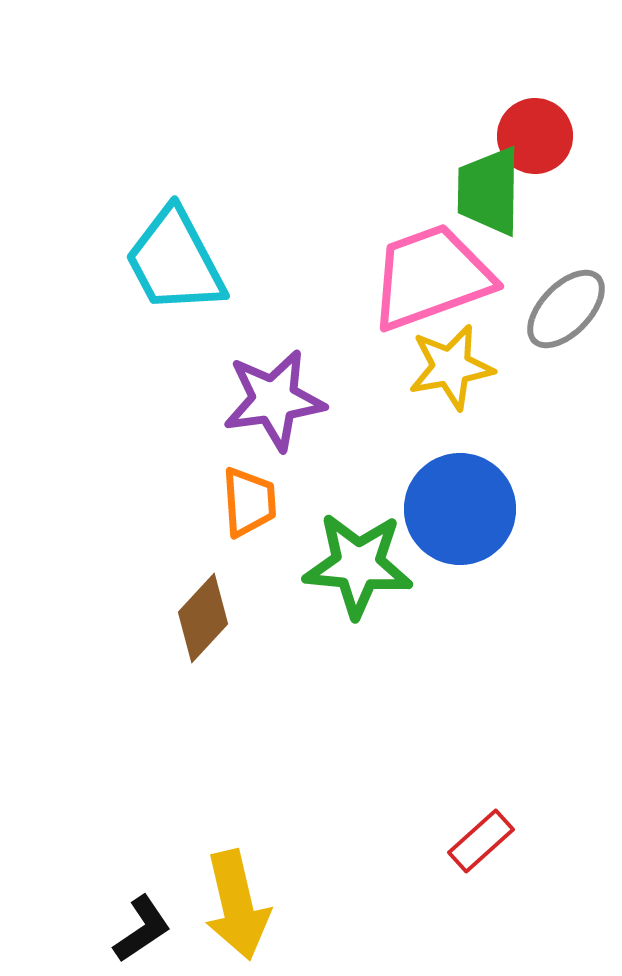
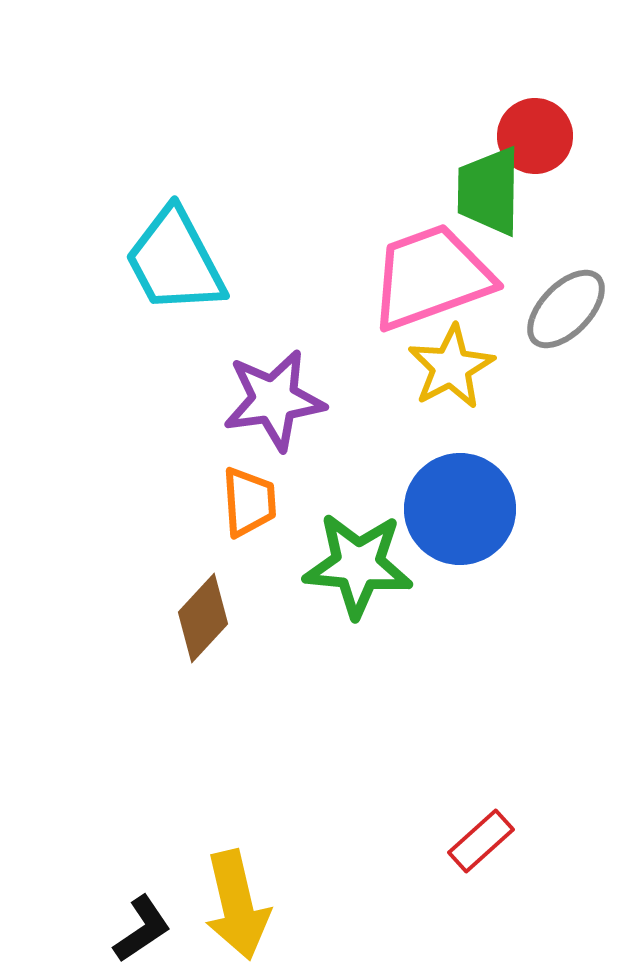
yellow star: rotated 18 degrees counterclockwise
